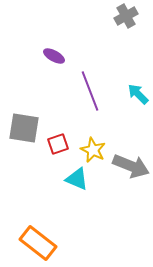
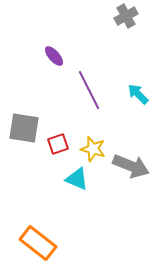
purple ellipse: rotated 20 degrees clockwise
purple line: moved 1 px left, 1 px up; rotated 6 degrees counterclockwise
yellow star: moved 1 px up; rotated 10 degrees counterclockwise
